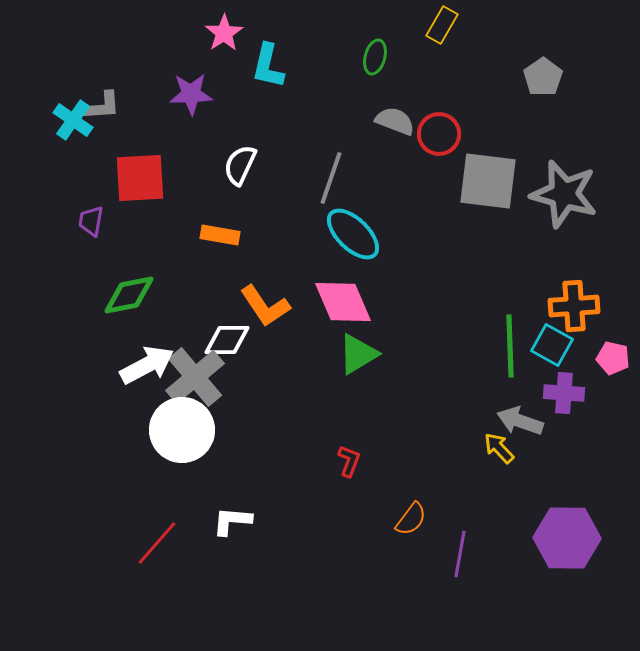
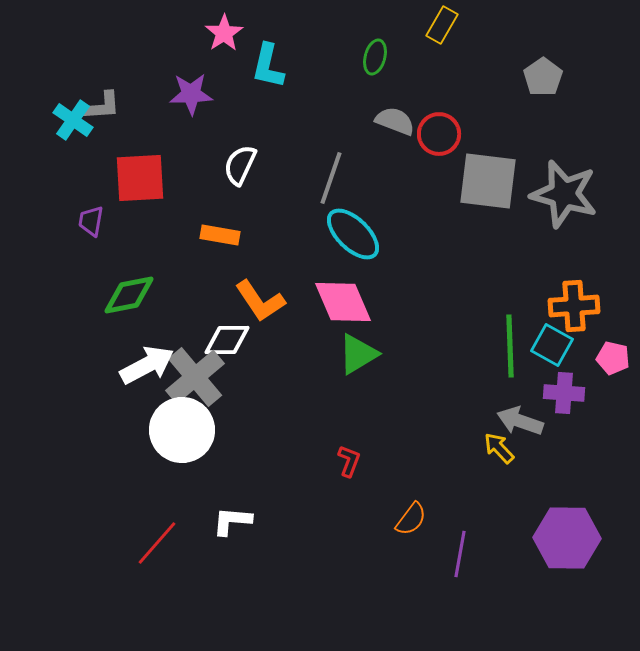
orange L-shape: moved 5 px left, 5 px up
